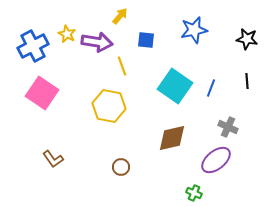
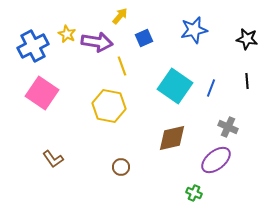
blue square: moved 2 px left, 2 px up; rotated 30 degrees counterclockwise
